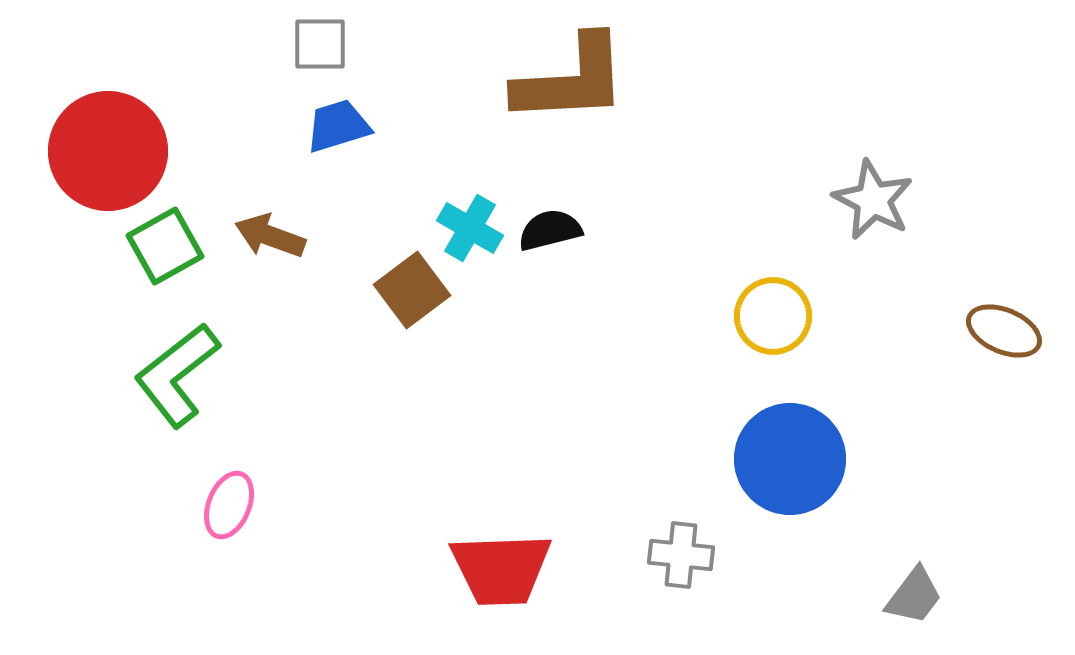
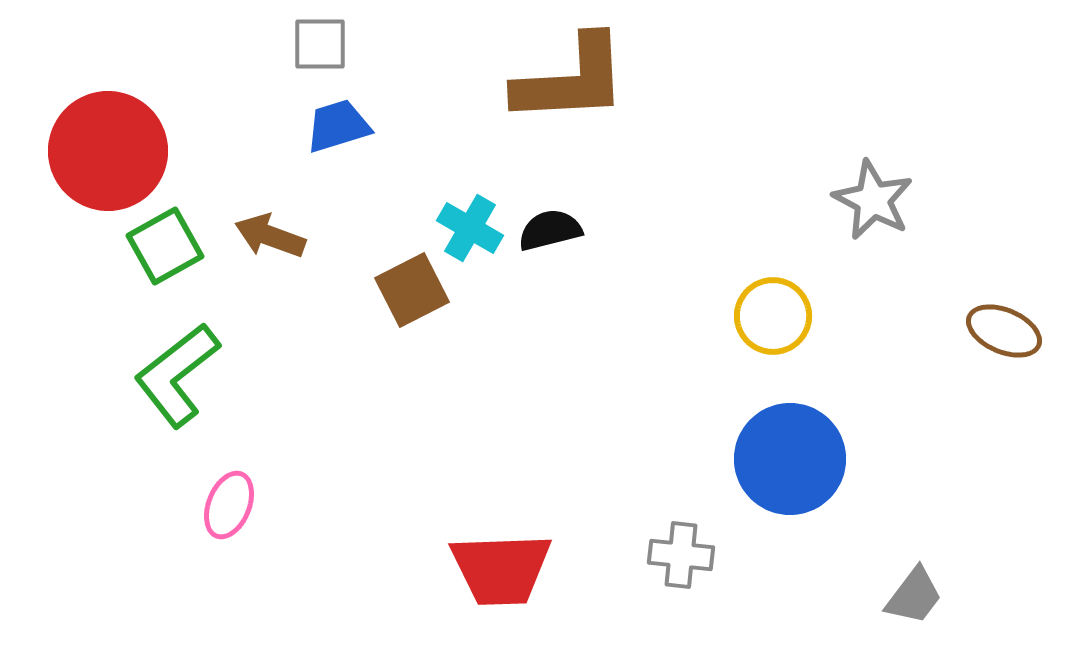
brown square: rotated 10 degrees clockwise
